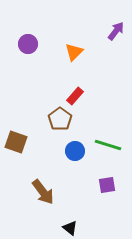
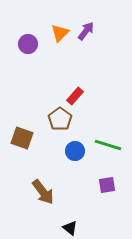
purple arrow: moved 30 px left
orange triangle: moved 14 px left, 19 px up
brown square: moved 6 px right, 4 px up
